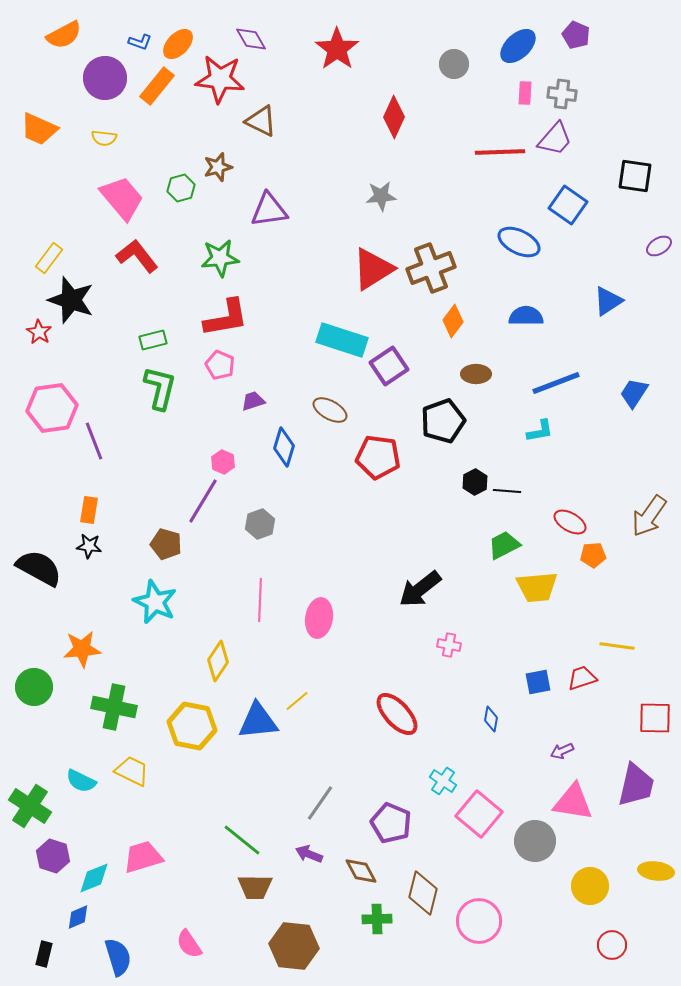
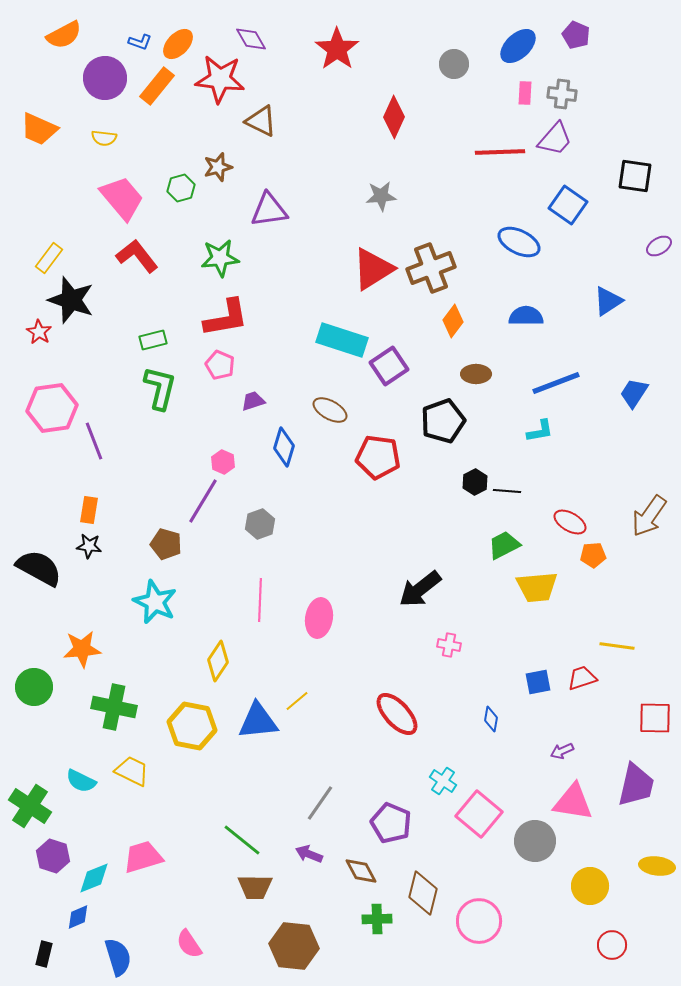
yellow ellipse at (656, 871): moved 1 px right, 5 px up
